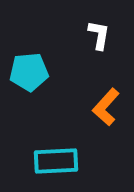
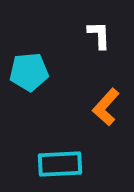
white L-shape: rotated 12 degrees counterclockwise
cyan rectangle: moved 4 px right, 3 px down
